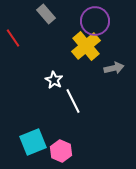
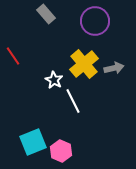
red line: moved 18 px down
yellow cross: moved 2 px left, 18 px down
